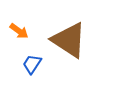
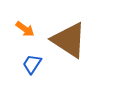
orange arrow: moved 6 px right, 2 px up
